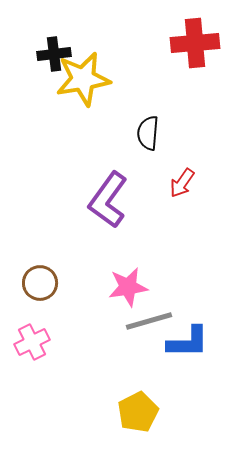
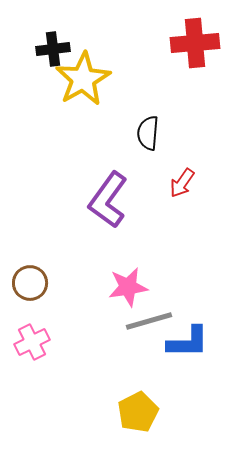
black cross: moved 1 px left, 5 px up
yellow star: rotated 20 degrees counterclockwise
brown circle: moved 10 px left
